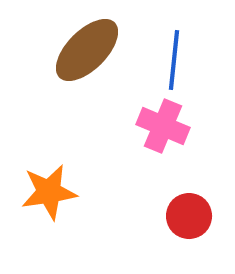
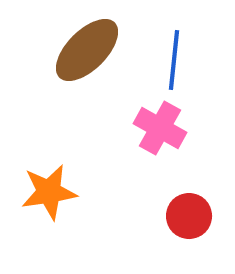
pink cross: moved 3 px left, 2 px down; rotated 6 degrees clockwise
